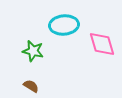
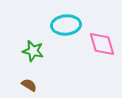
cyan ellipse: moved 2 px right
brown semicircle: moved 2 px left, 1 px up
